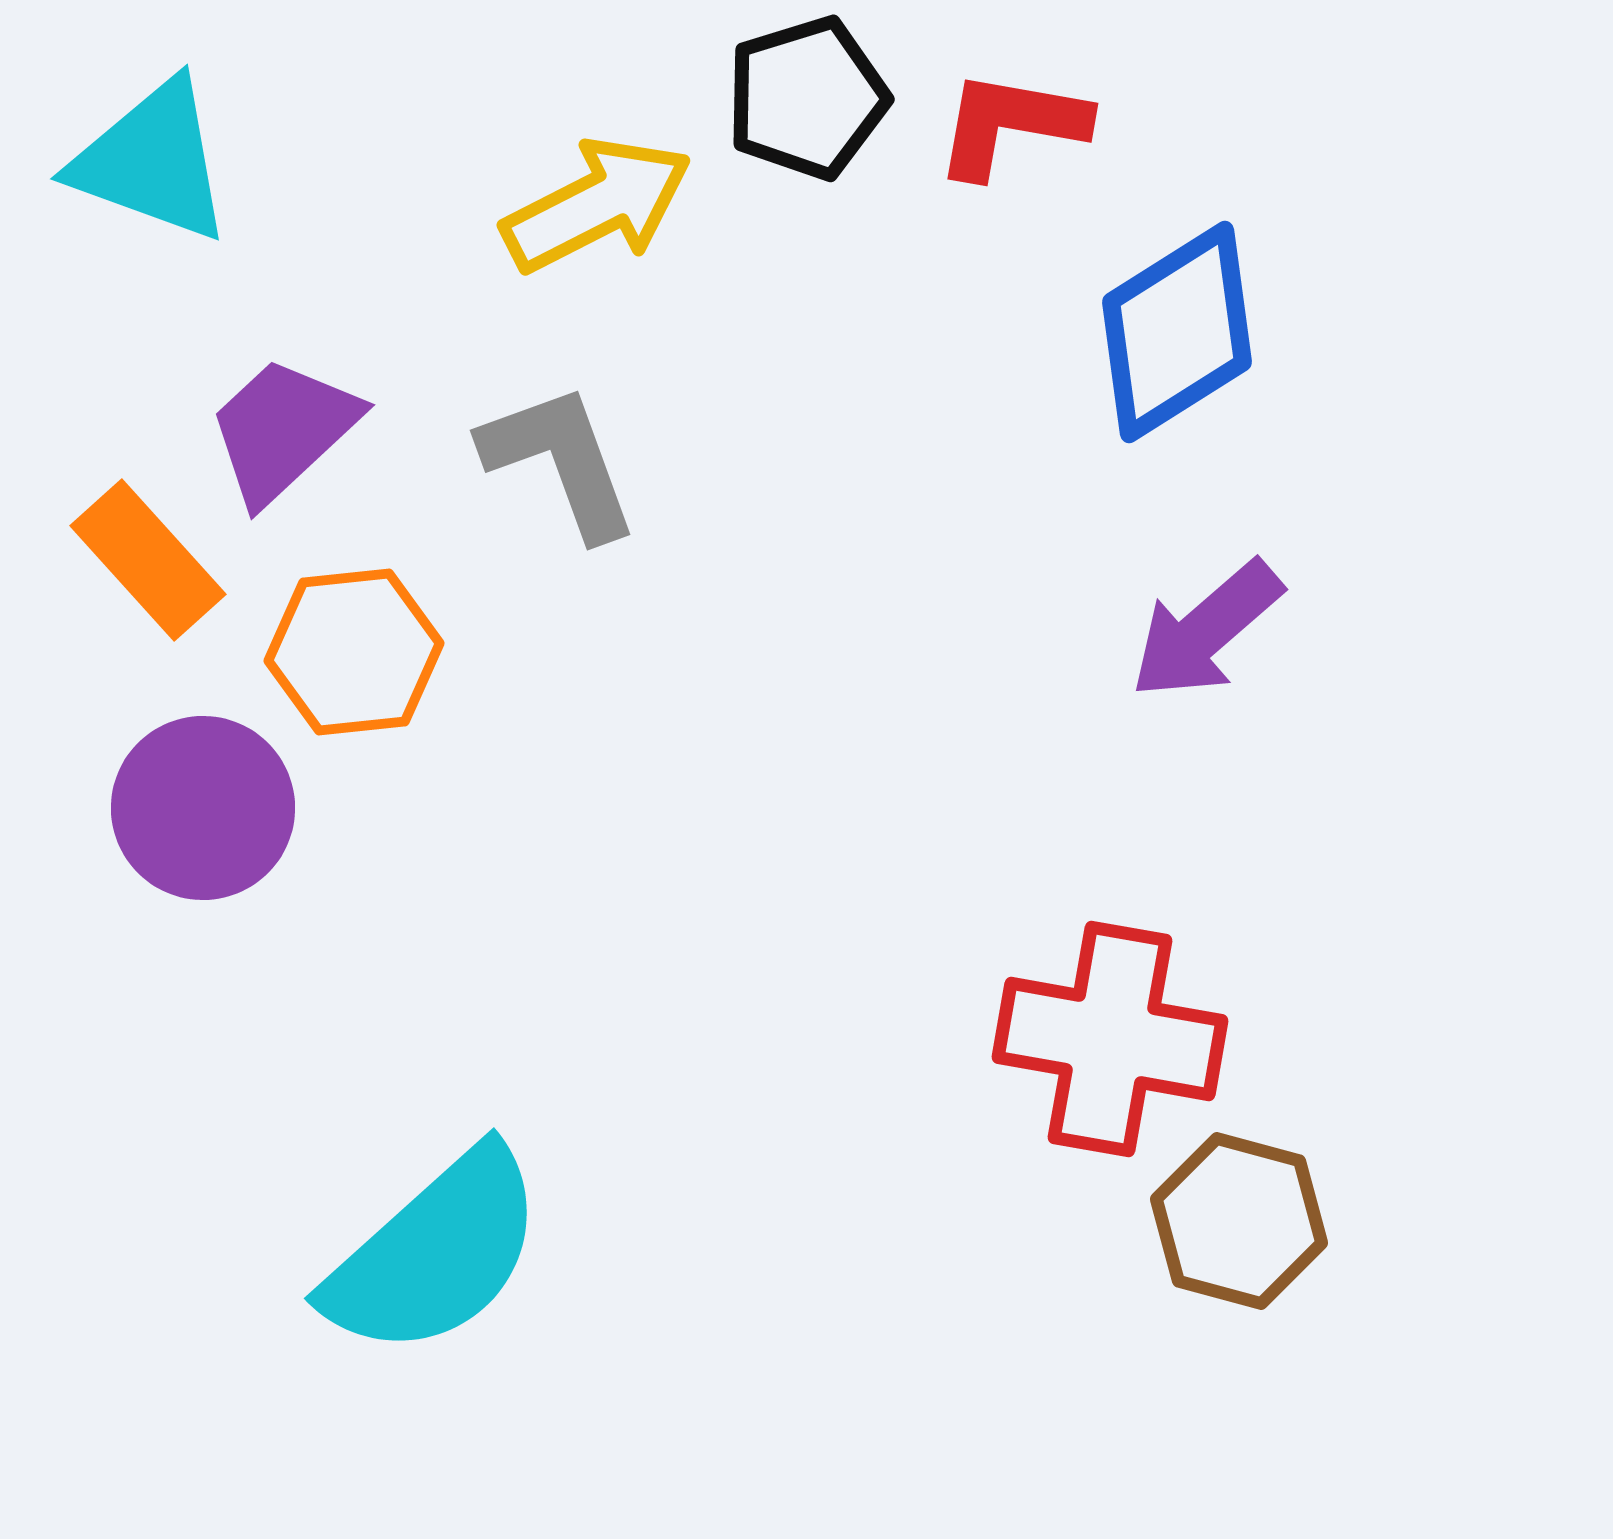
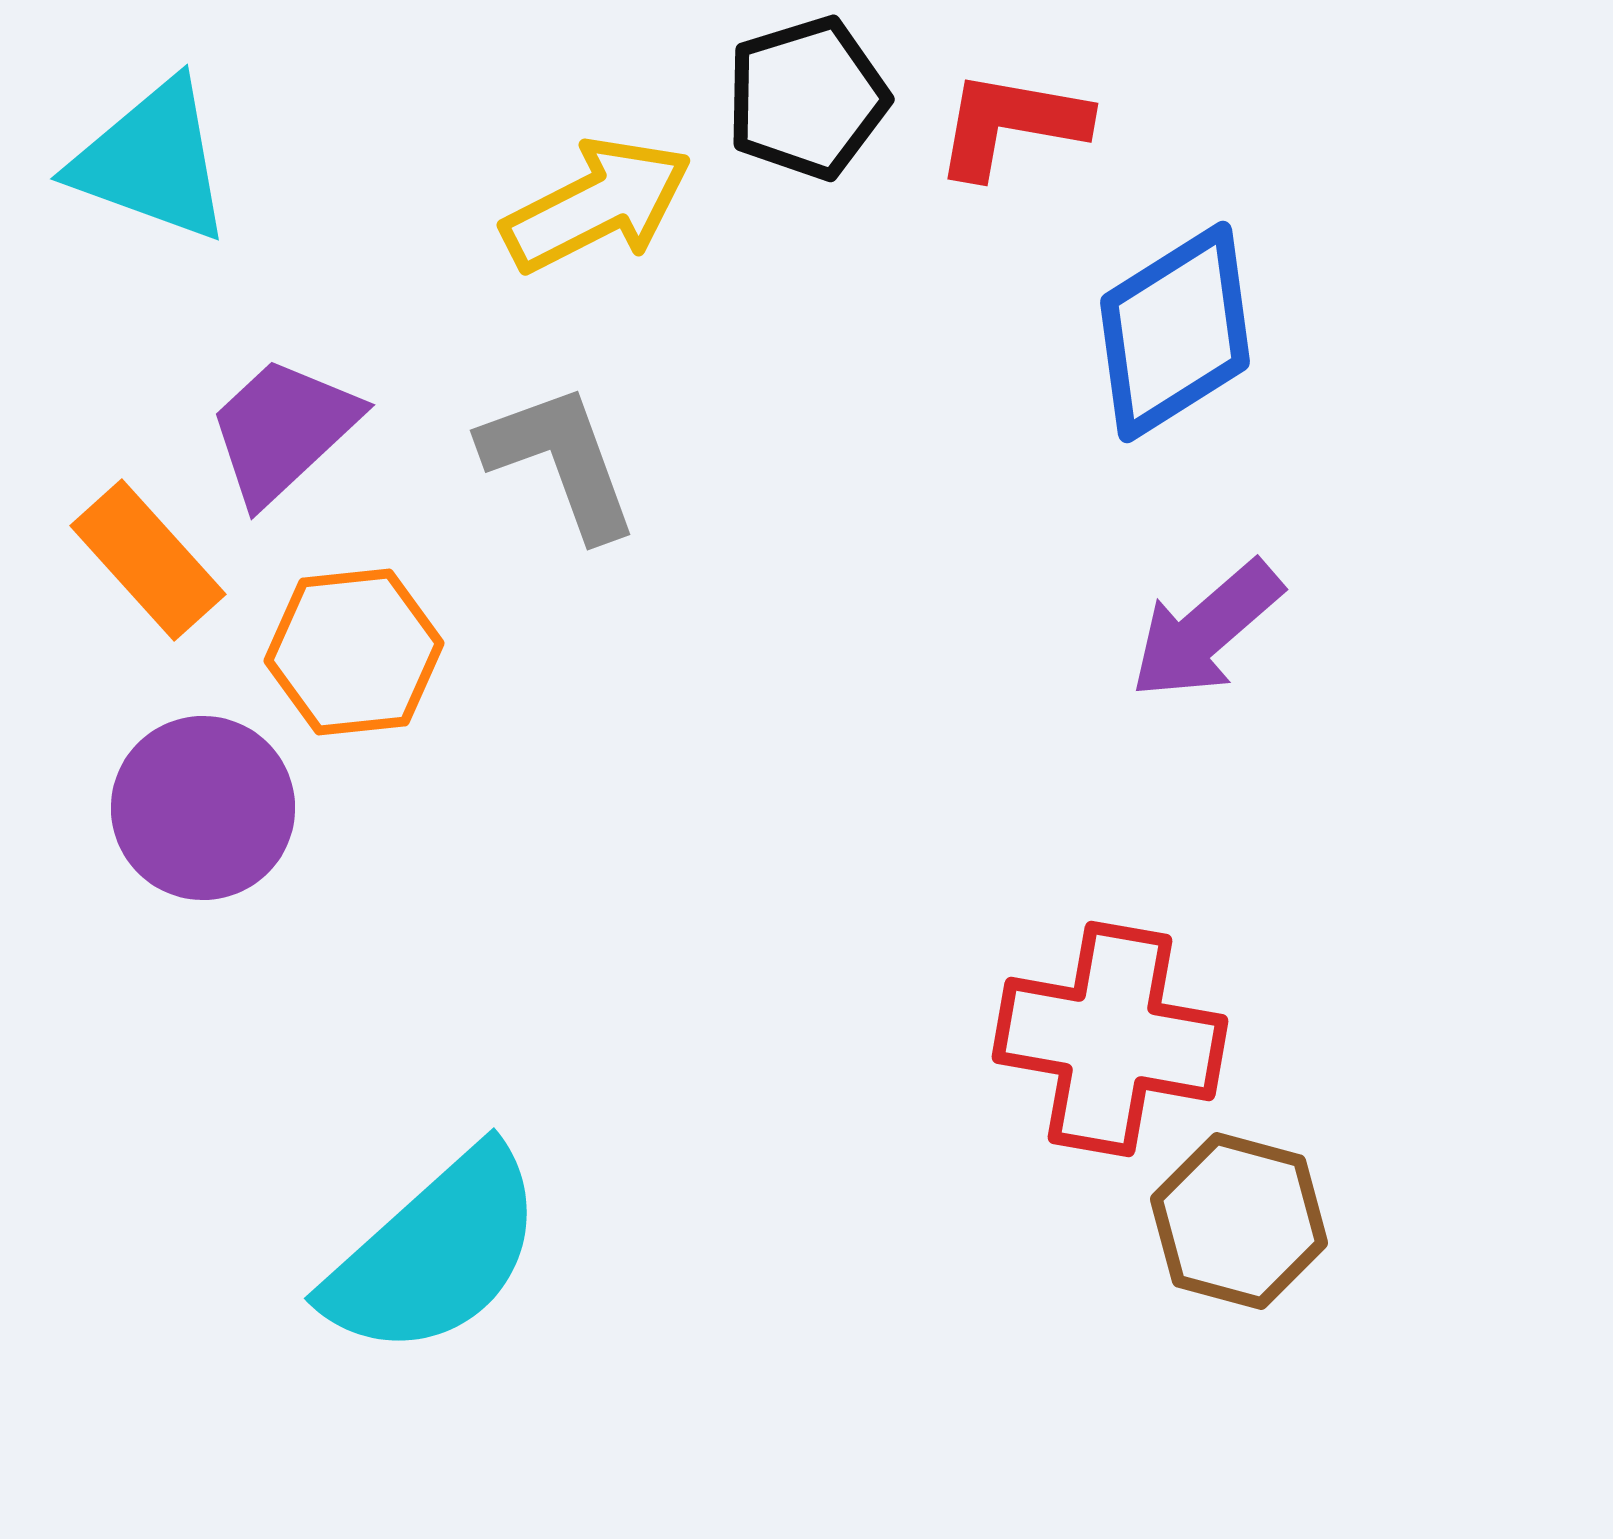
blue diamond: moved 2 px left
